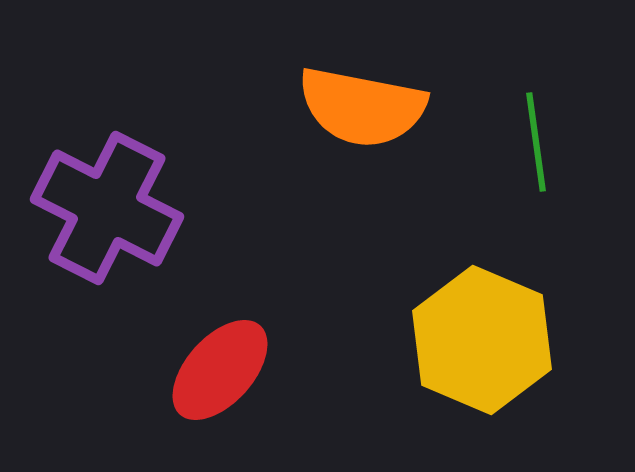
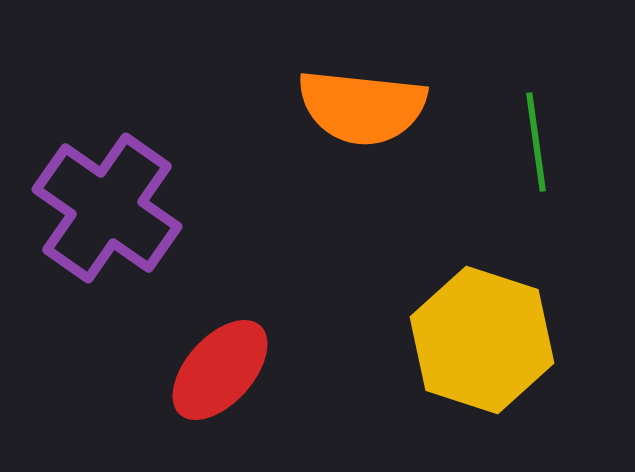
orange semicircle: rotated 5 degrees counterclockwise
purple cross: rotated 8 degrees clockwise
yellow hexagon: rotated 5 degrees counterclockwise
